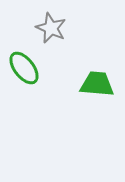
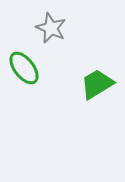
green trapezoid: rotated 36 degrees counterclockwise
